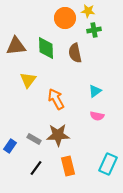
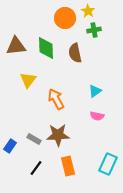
yellow star: rotated 24 degrees clockwise
